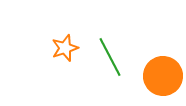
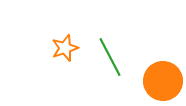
orange circle: moved 5 px down
